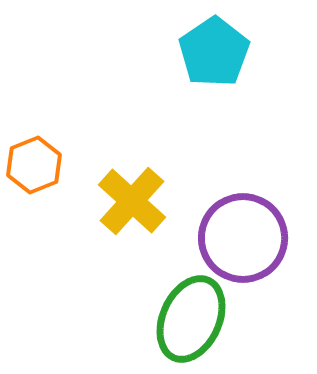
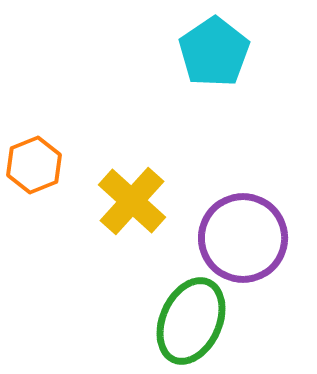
green ellipse: moved 2 px down
